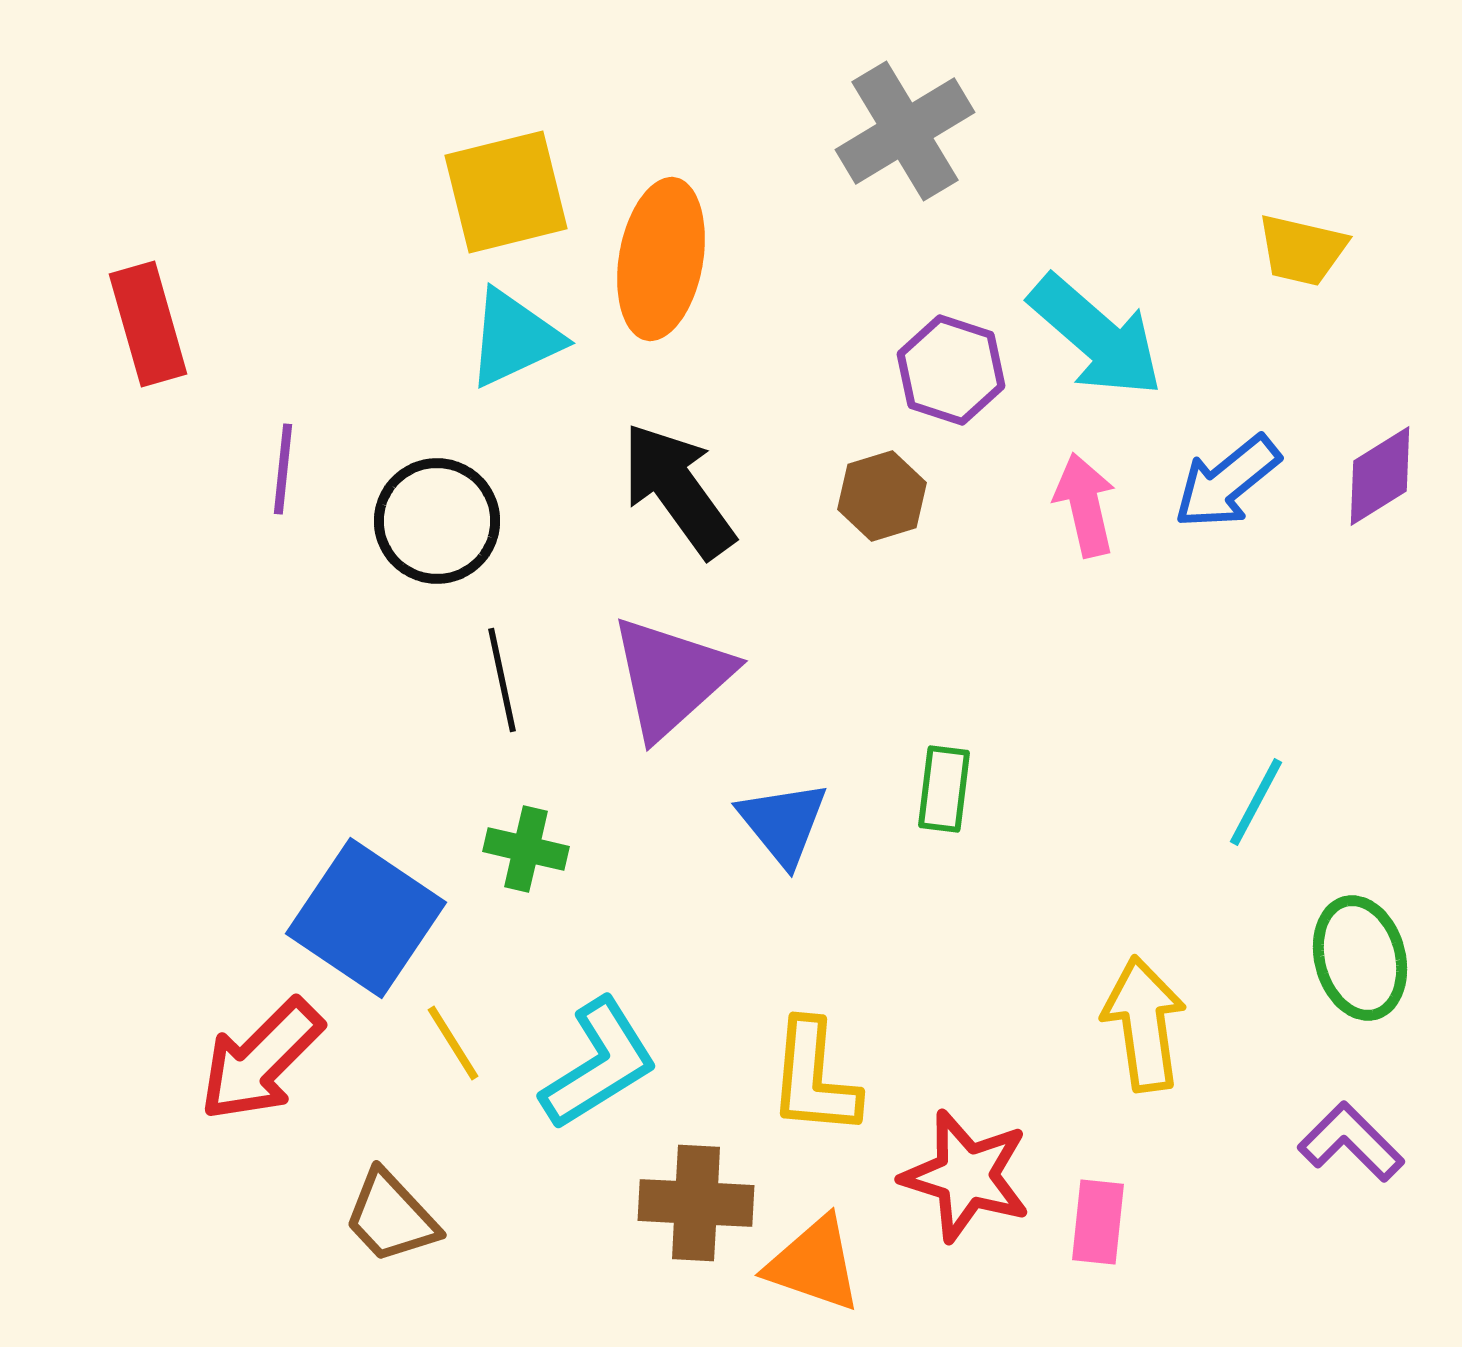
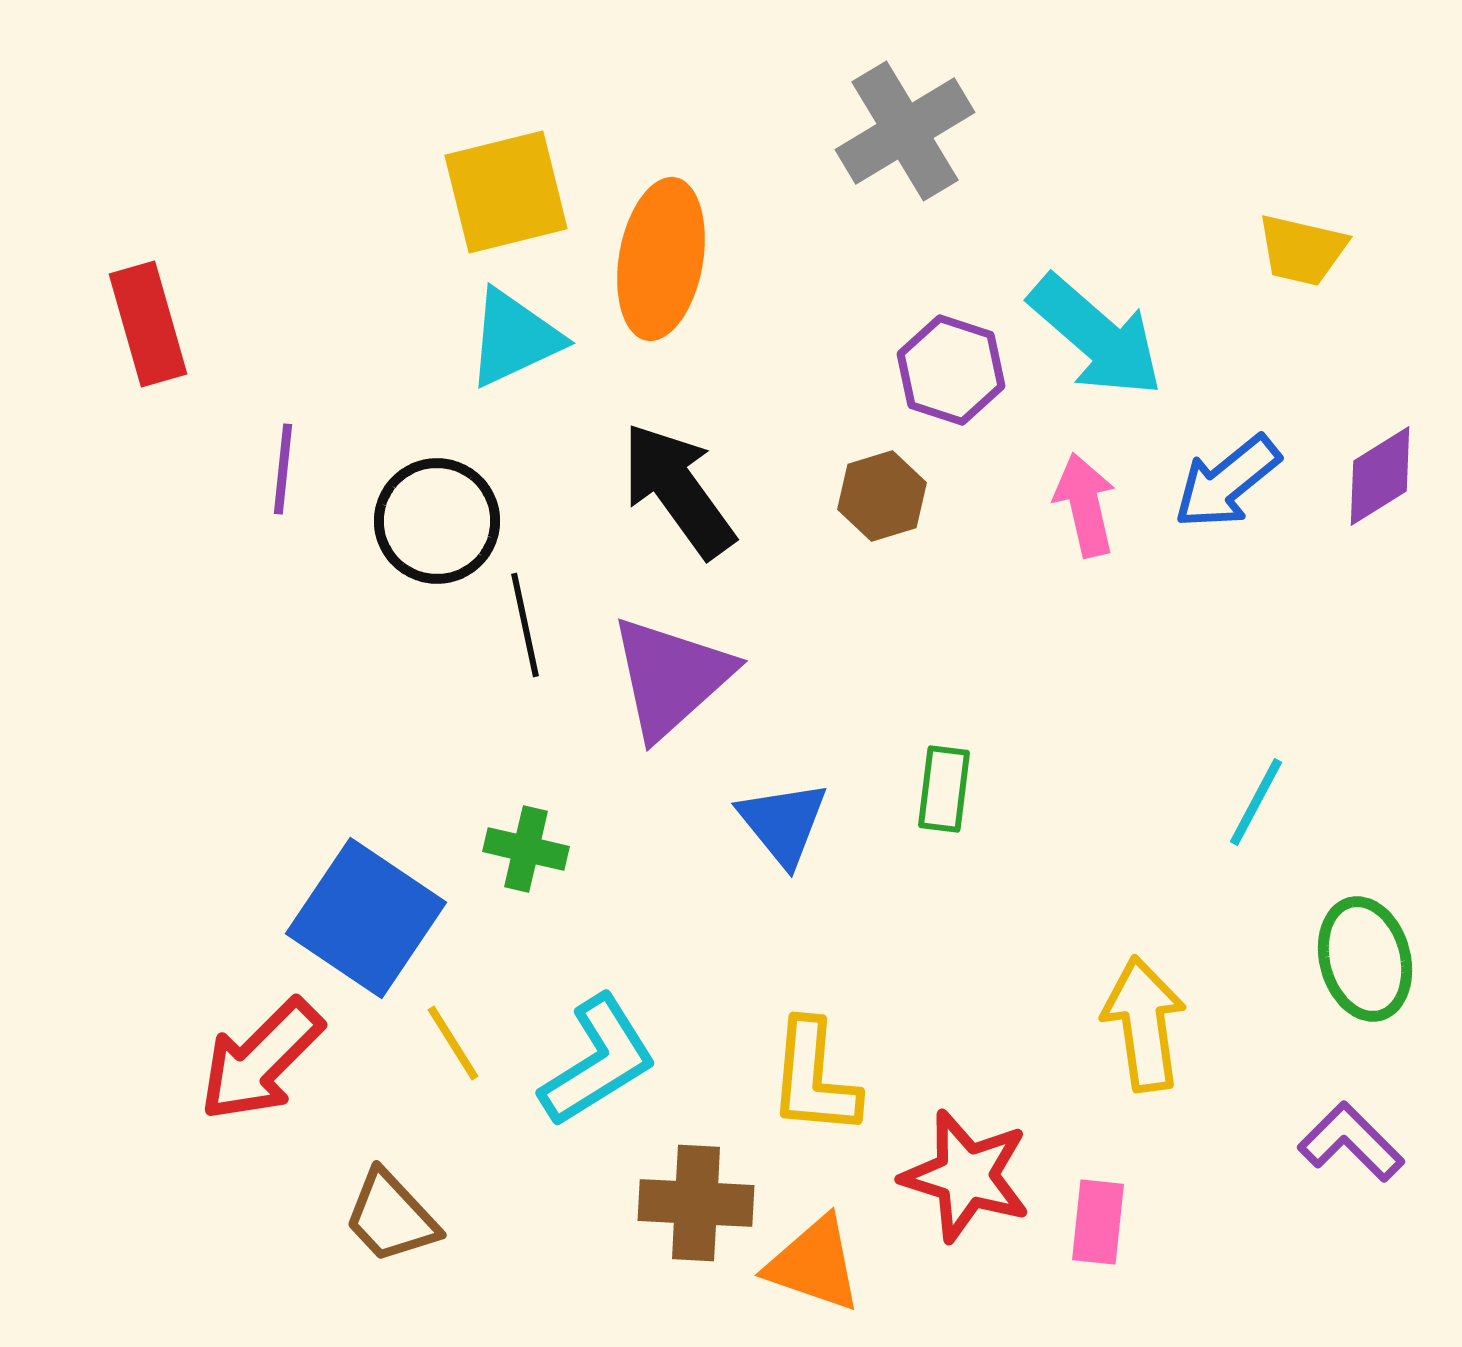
black line: moved 23 px right, 55 px up
green ellipse: moved 5 px right, 1 px down
cyan L-shape: moved 1 px left, 3 px up
